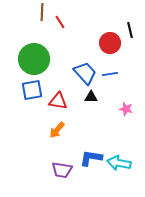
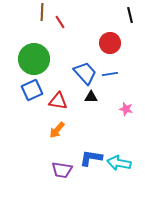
black line: moved 15 px up
blue square: rotated 15 degrees counterclockwise
